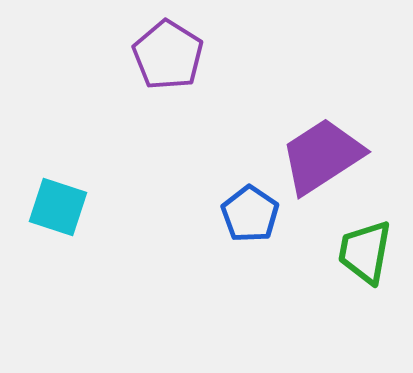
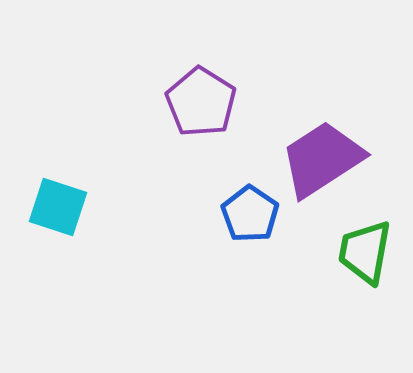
purple pentagon: moved 33 px right, 47 px down
purple trapezoid: moved 3 px down
